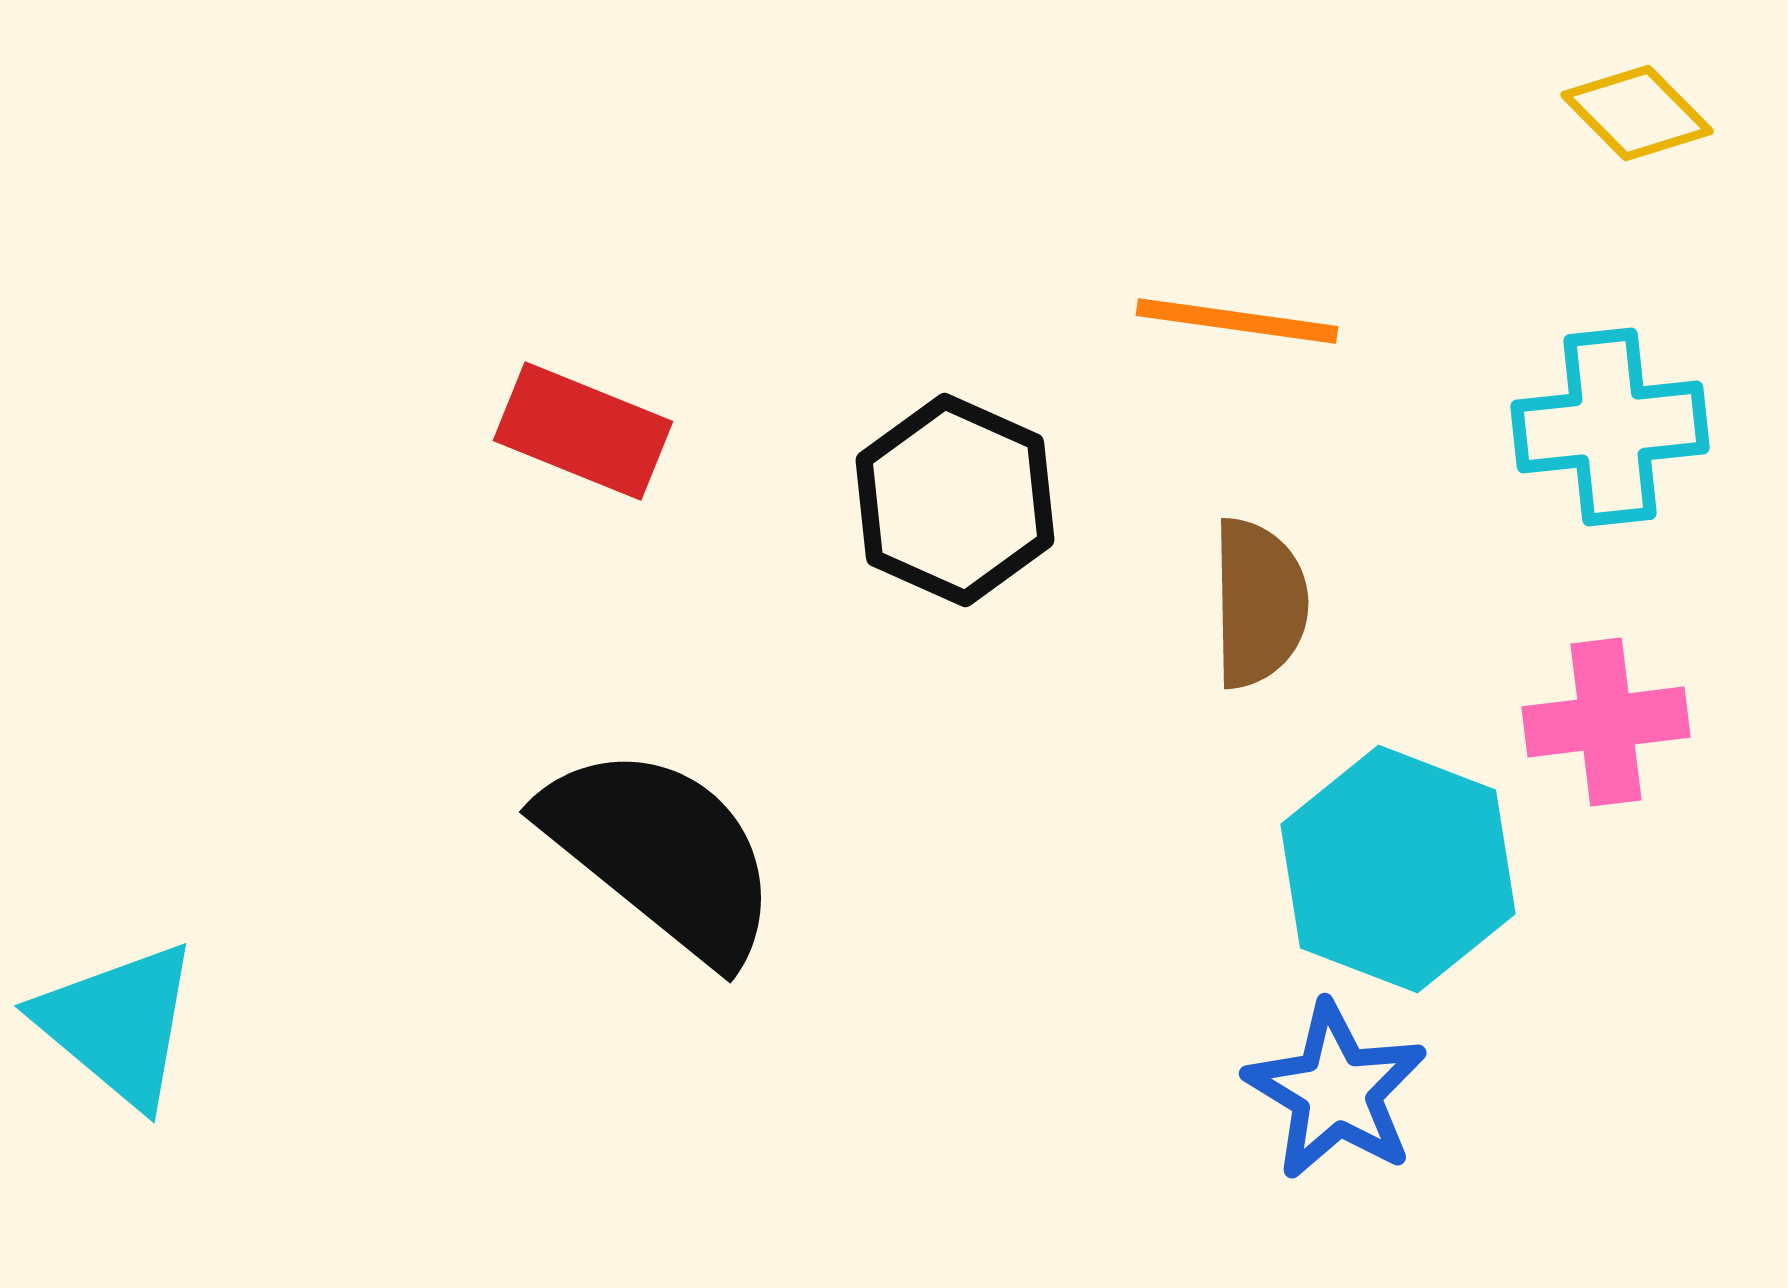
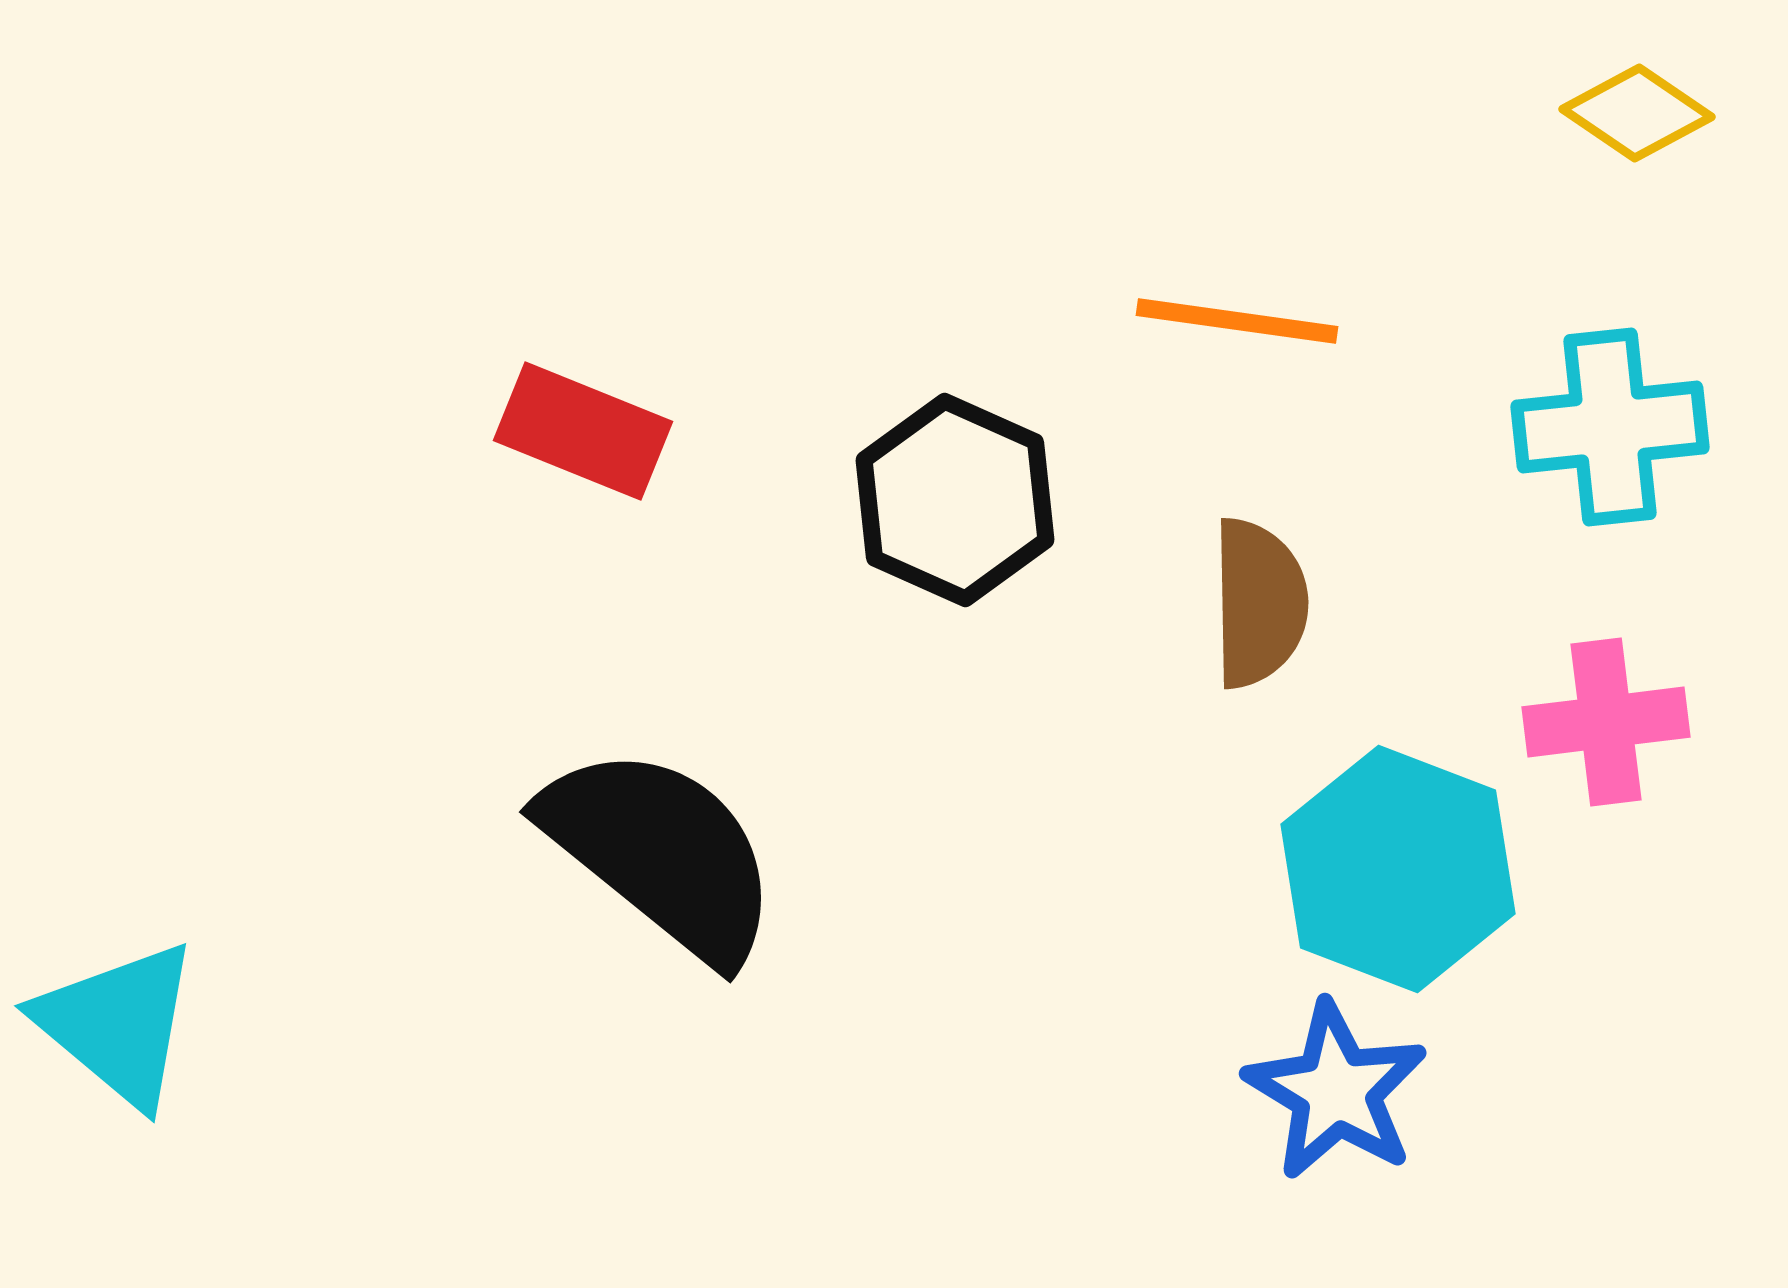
yellow diamond: rotated 11 degrees counterclockwise
